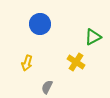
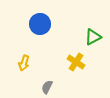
yellow arrow: moved 3 px left
